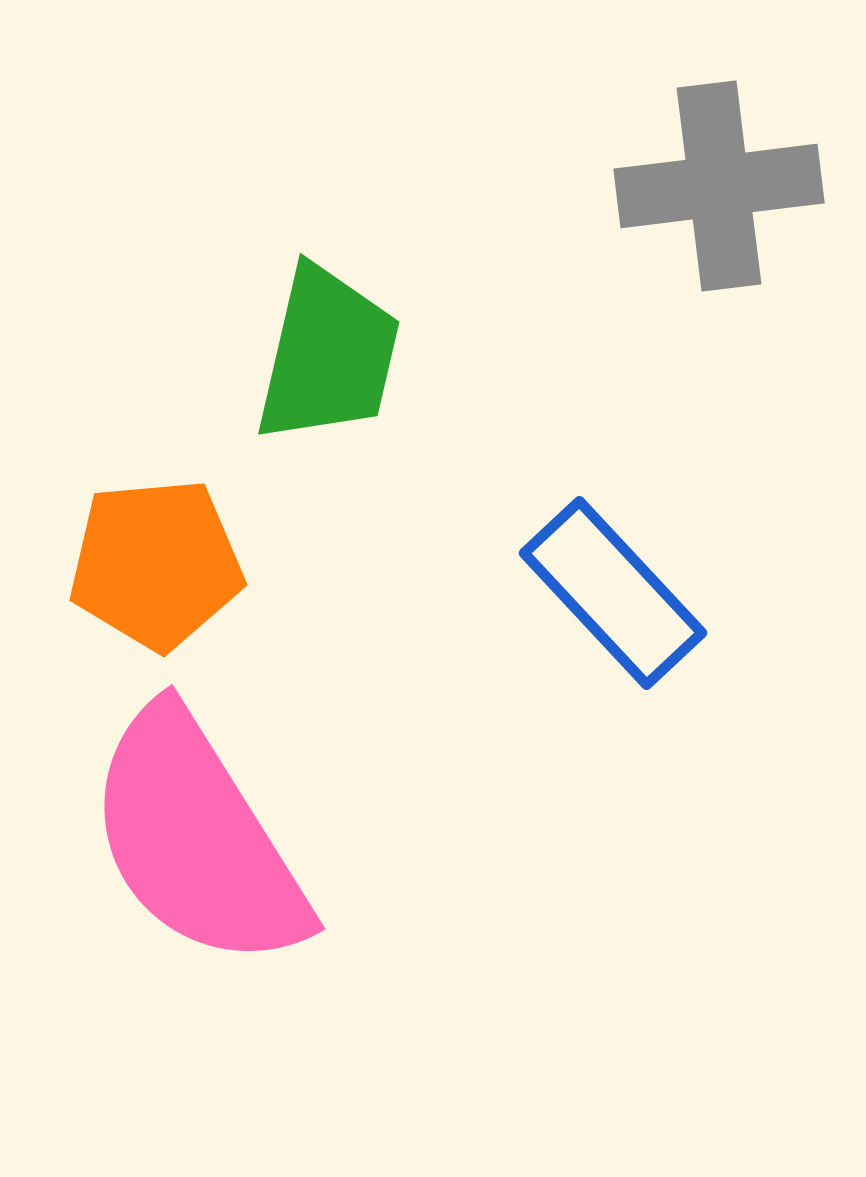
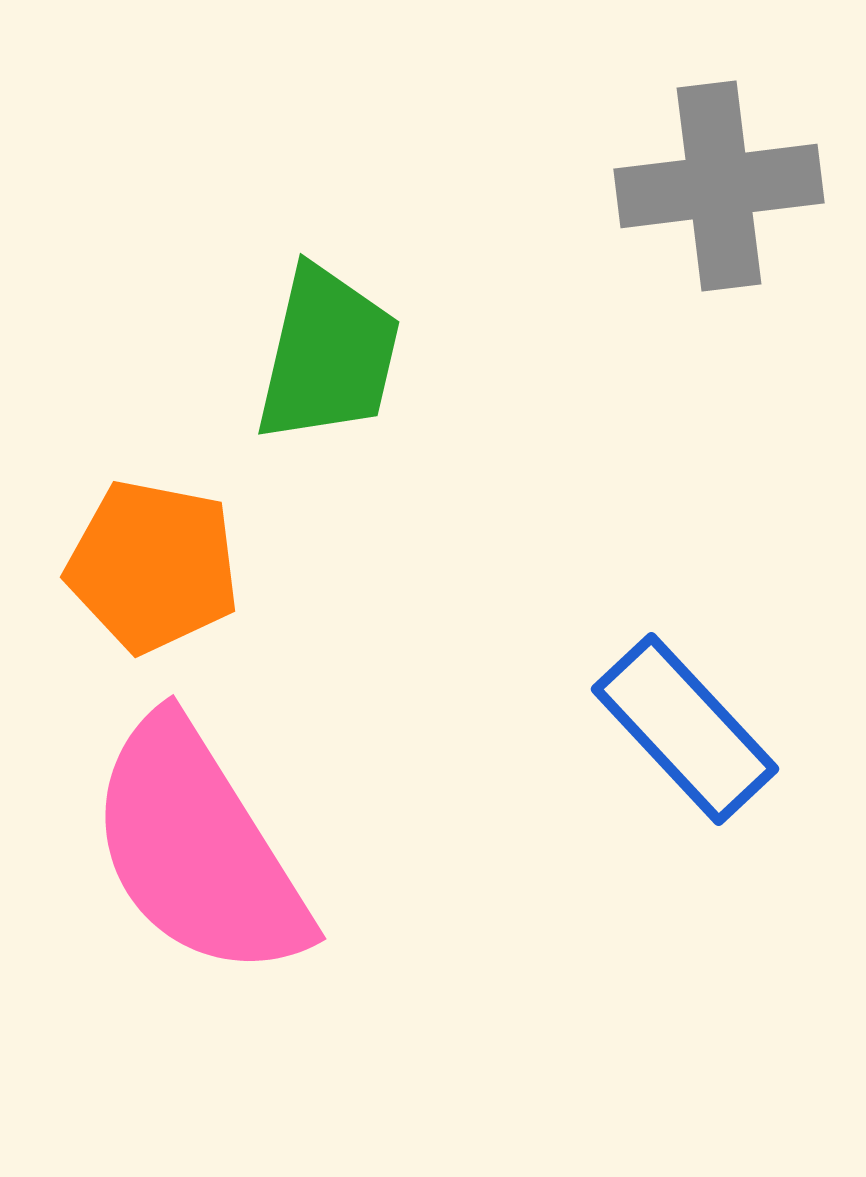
orange pentagon: moved 3 px left, 2 px down; rotated 16 degrees clockwise
blue rectangle: moved 72 px right, 136 px down
pink semicircle: moved 1 px right, 10 px down
